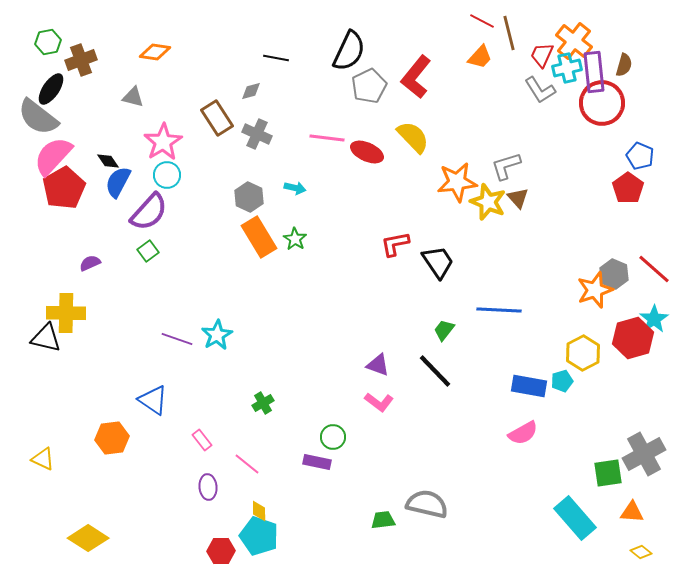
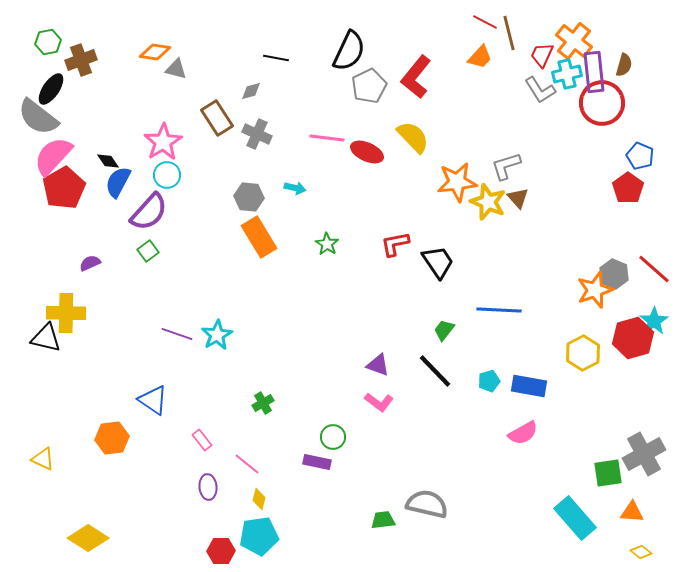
red line at (482, 21): moved 3 px right, 1 px down
cyan cross at (567, 68): moved 6 px down
gray triangle at (133, 97): moved 43 px right, 28 px up
gray hexagon at (249, 197): rotated 20 degrees counterclockwise
green star at (295, 239): moved 32 px right, 5 px down
cyan star at (654, 319): moved 2 px down
purple line at (177, 339): moved 5 px up
cyan pentagon at (562, 381): moved 73 px left
yellow diamond at (259, 511): moved 12 px up; rotated 15 degrees clockwise
cyan pentagon at (259, 536): rotated 27 degrees counterclockwise
